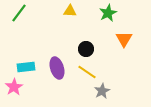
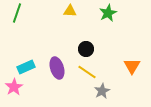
green line: moved 2 px left; rotated 18 degrees counterclockwise
orange triangle: moved 8 px right, 27 px down
cyan rectangle: rotated 18 degrees counterclockwise
